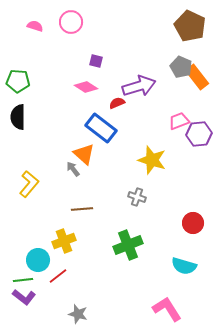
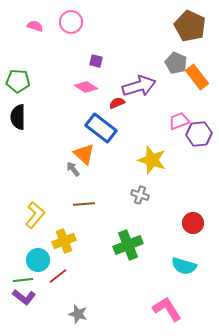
gray pentagon: moved 5 px left, 4 px up
yellow L-shape: moved 6 px right, 31 px down
gray cross: moved 3 px right, 2 px up
brown line: moved 2 px right, 5 px up
